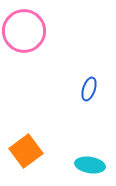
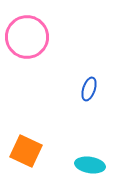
pink circle: moved 3 px right, 6 px down
orange square: rotated 28 degrees counterclockwise
